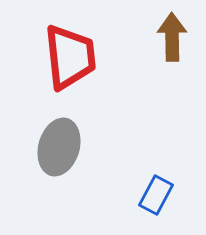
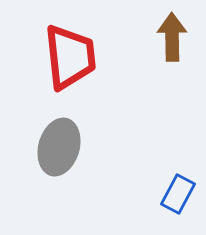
blue rectangle: moved 22 px right, 1 px up
